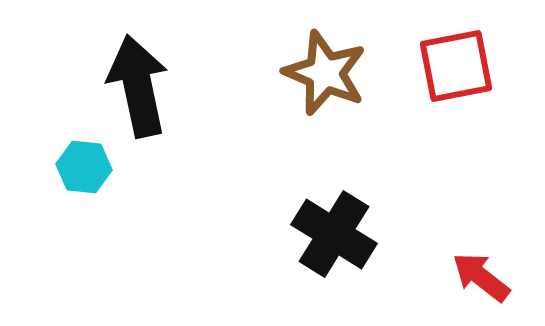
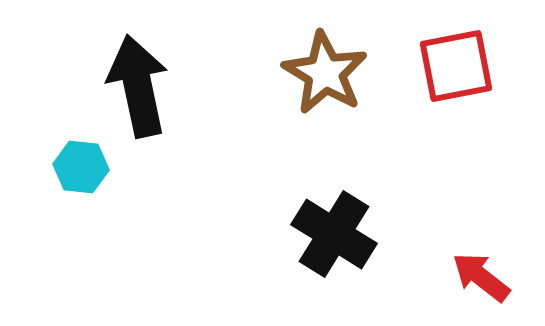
brown star: rotated 8 degrees clockwise
cyan hexagon: moved 3 px left
